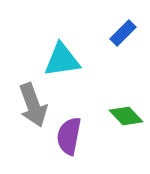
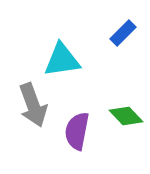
purple semicircle: moved 8 px right, 5 px up
